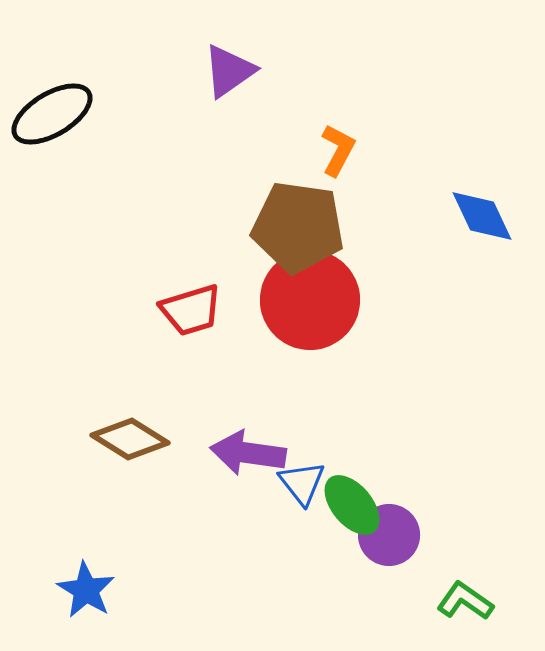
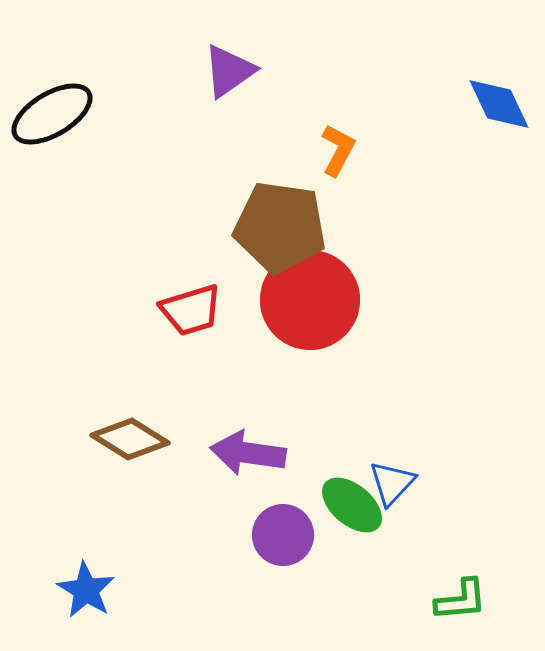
blue diamond: moved 17 px right, 112 px up
brown pentagon: moved 18 px left
blue triangle: moved 90 px right; rotated 21 degrees clockwise
green ellipse: rotated 10 degrees counterclockwise
purple circle: moved 106 px left
green L-shape: moved 4 px left, 1 px up; rotated 140 degrees clockwise
